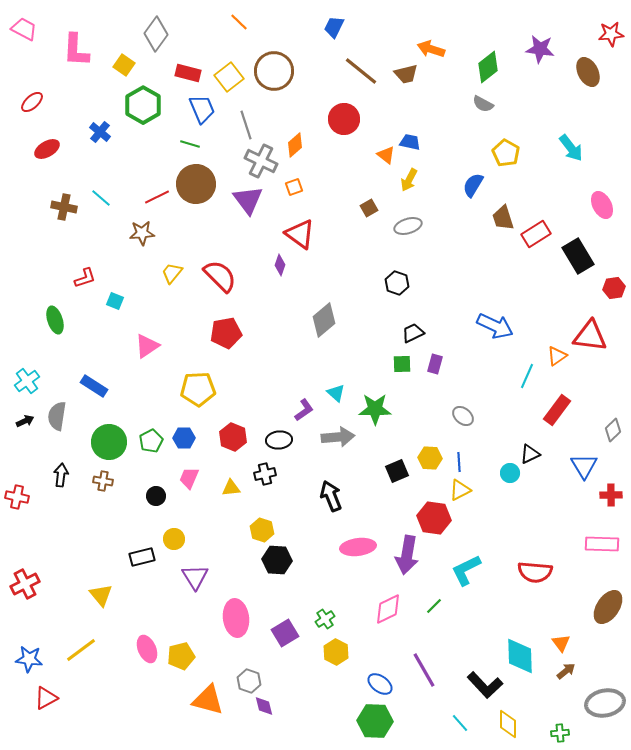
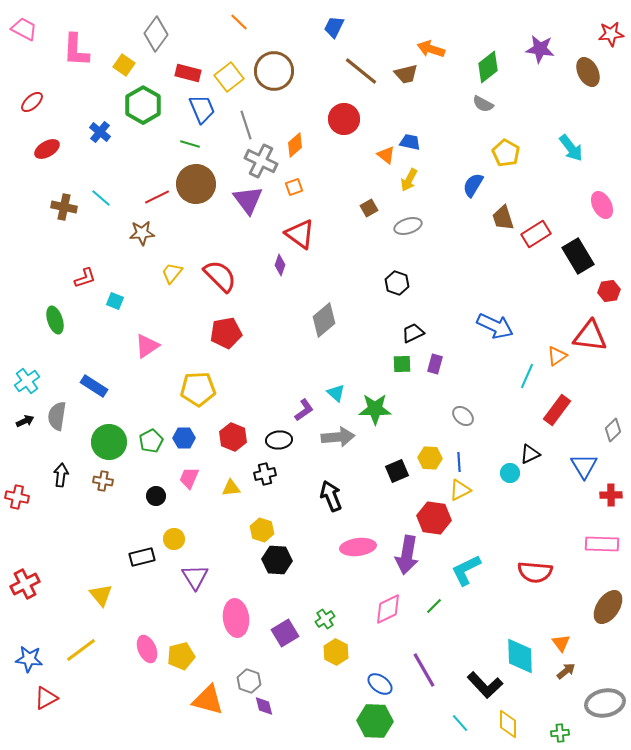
red hexagon at (614, 288): moved 5 px left, 3 px down
